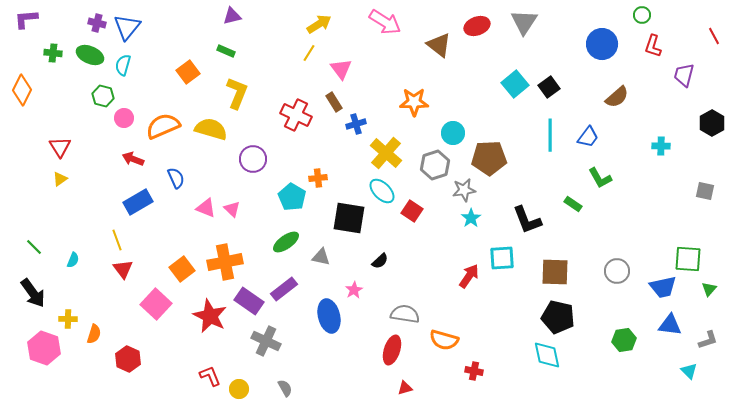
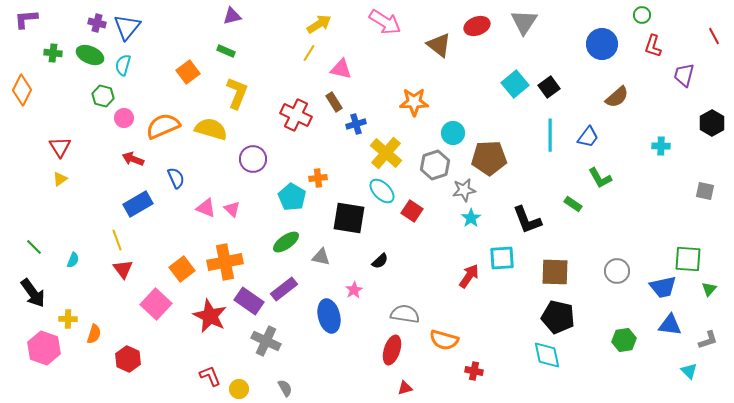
pink triangle at (341, 69): rotated 40 degrees counterclockwise
blue rectangle at (138, 202): moved 2 px down
